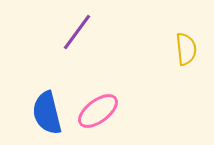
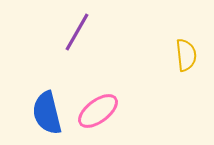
purple line: rotated 6 degrees counterclockwise
yellow semicircle: moved 6 px down
